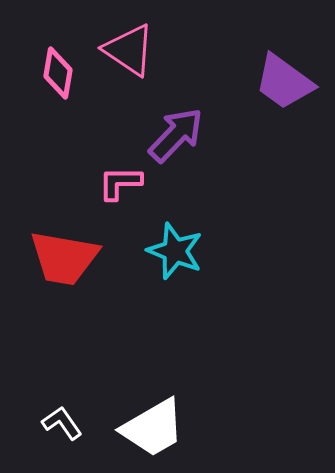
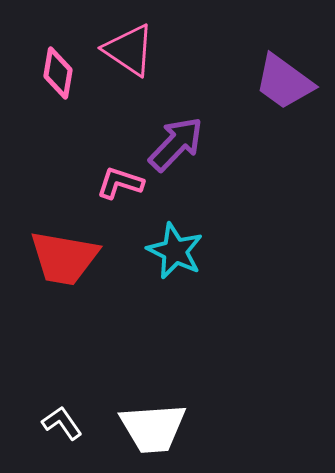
purple arrow: moved 9 px down
pink L-shape: rotated 18 degrees clockwise
cyan star: rotated 4 degrees clockwise
white trapezoid: rotated 26 degrees clockwise
